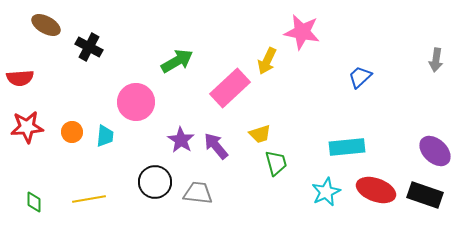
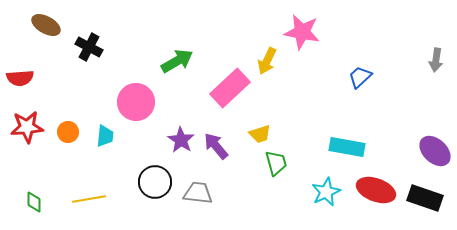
orange circle: moved 4 px left
cyan rectangle: rotated 16 degrees clockwise
black rectangle: moved 3 px down
